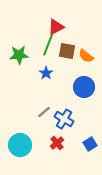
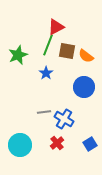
green star: moved 1 px left; rotated 18 degrees counterclockwise
gray line: rotated 32 degrees clockwise
